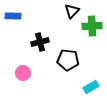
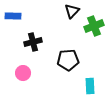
green cross: moved 2 px right; rotated 18 degrees counterclockwise
black cross: moved 7 px left
black pentagon: rotated 10 degrees counterclockwise
cyan rectangle: moved 1 px left, 1 px up; rotated 63 degrees counterclockwise
